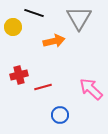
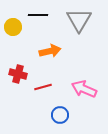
black line: moved 4 px right, 2 px down; rotated 18 degrees counterclockwise
gray triangle: moved 2 px down
orange arrow: moved 4 px left, 10 px down
red cross: moved 1 px left, 1 px up; rotated 30 degrees clockwise
pink arrow: moved 7 px left; rotated 20 degrees counterclockwise
